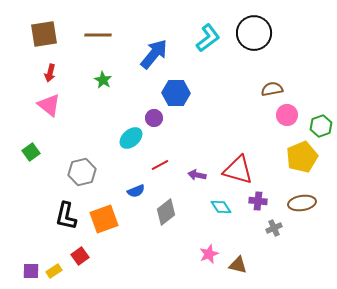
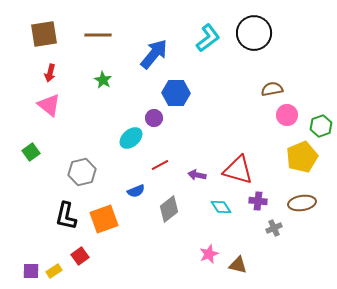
gray diamond: moved 3 px right, 3 px up
